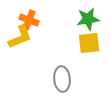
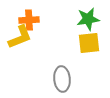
orange cross: rotated 24 degrees counterclockwise
